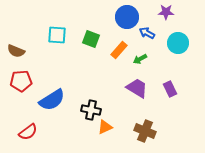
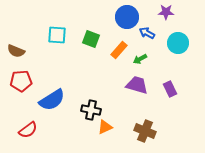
purple trapezoid: moved 3 px up; rotated 15 degrees counterclockwise
red semicircle: moved 2 px up
